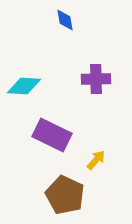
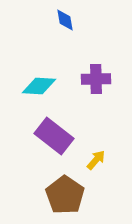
cyan diamond: moved 15 px right
purple rectangle: moved 2 px right, 1 px down; rotated 12 degrees clockwise
brown pentagon: rotated 9 degrees clockwise
